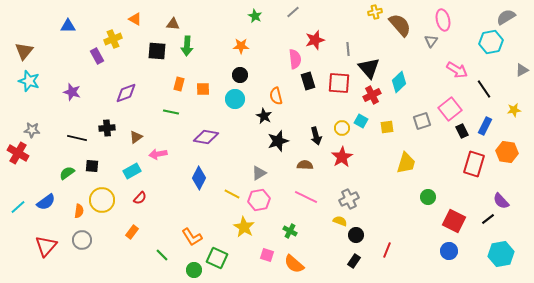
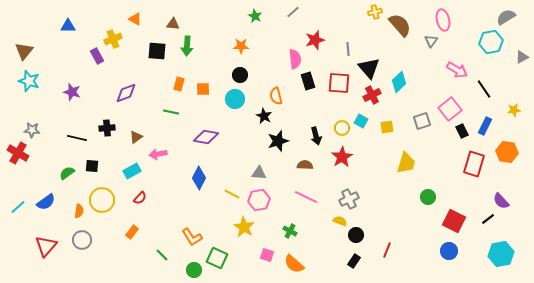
gray triangle at (522, 70): moved 13 px up
gray triangle at (259, 173): rotated 35 degrees clockwise
